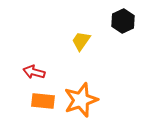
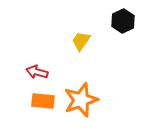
red arrow: moved 3 px right
